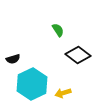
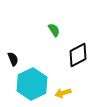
green semicircle: moved 4 px left
black diamond: rotated 65 degrees counterclockwise
black semicircle: rotated 96 degrees counterclockwise
